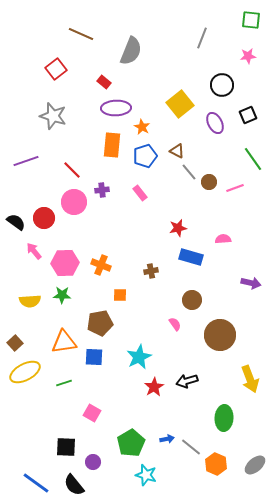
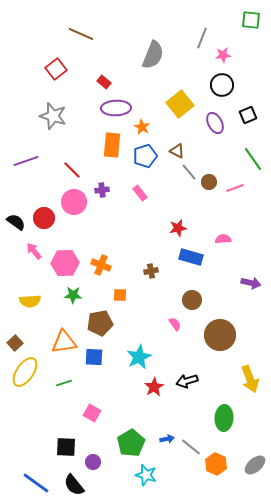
gray semicircle at (131, 51): moved 22 px right, 4 px down
pink star at (248, 56): moved 25 px left, 1 px up
green star at (62, 295): moved 11 px right
yellow ellipse at (25, 372): rotated 28 degrees counterclockwise
